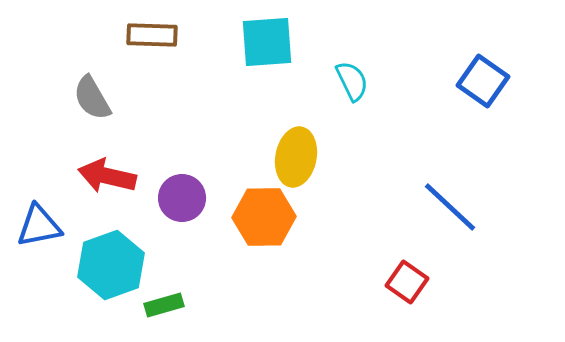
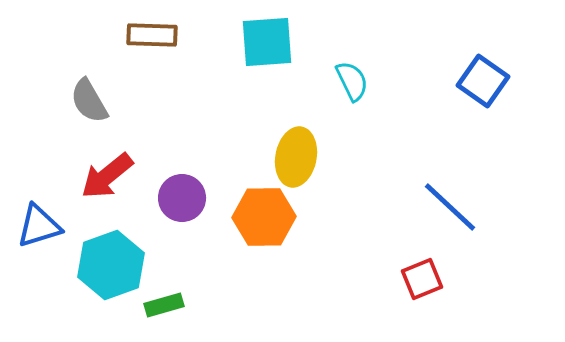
gray semicircle: moved 3 px left, 3 px down
red arrow: rotated 52 degrees counterclockwise
blue triangle: rotated 6 degrees counterclockwise
red square: moved 15 px right, 3 px up; rotated 33 degrees clockwise
